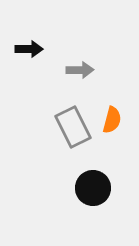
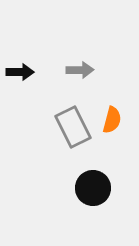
black arrow: moved 9 px left, 23 px down
